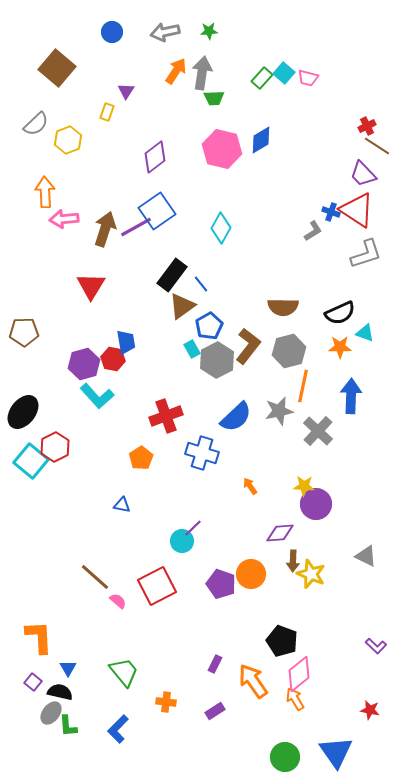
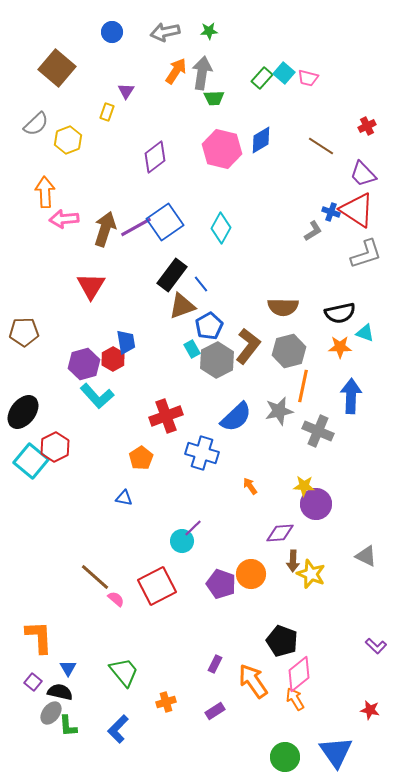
brown line at (377, 146): moved 56 px left
blue square at (157, 211): moved 8 px right, 11 px down
brown triangle at (182, 306): rotated 16 degrees clockwise
black semicircle at (340, 313): rotated 12 degrees clockwise
red hexagon at (113, 359): rotated 20 degrees clockwise
gray cross at (318, 431): rotated 20 degrees counterclockwise
blue triangle at (122, 505): moved 2 px right, 7 px up
pink semicircle at (118, 601): moved 2 px left, 2 px up
orange cross at (166, 702): rotated 24 degrees counterclockwise
